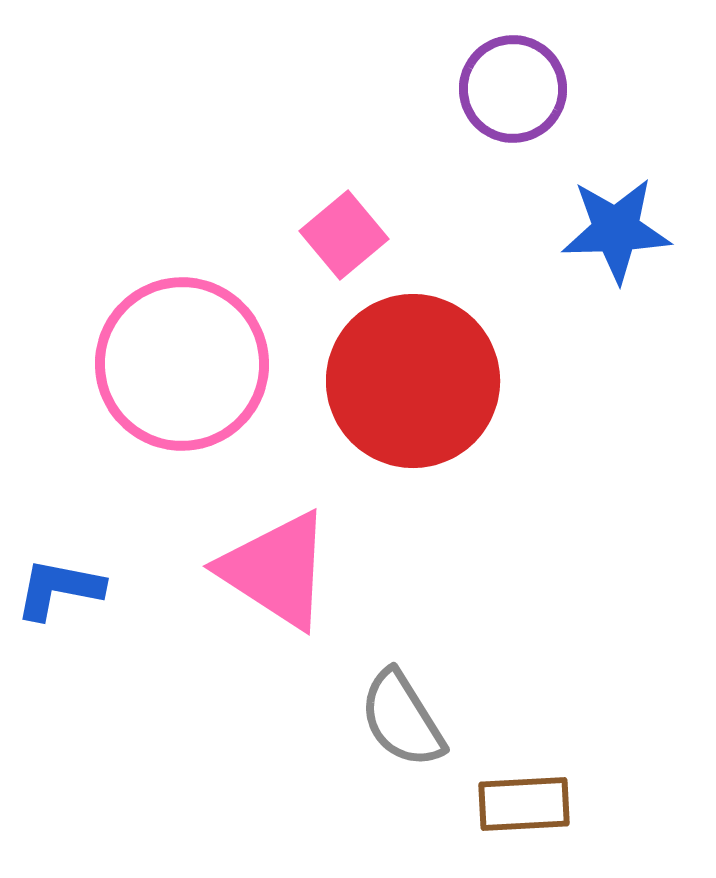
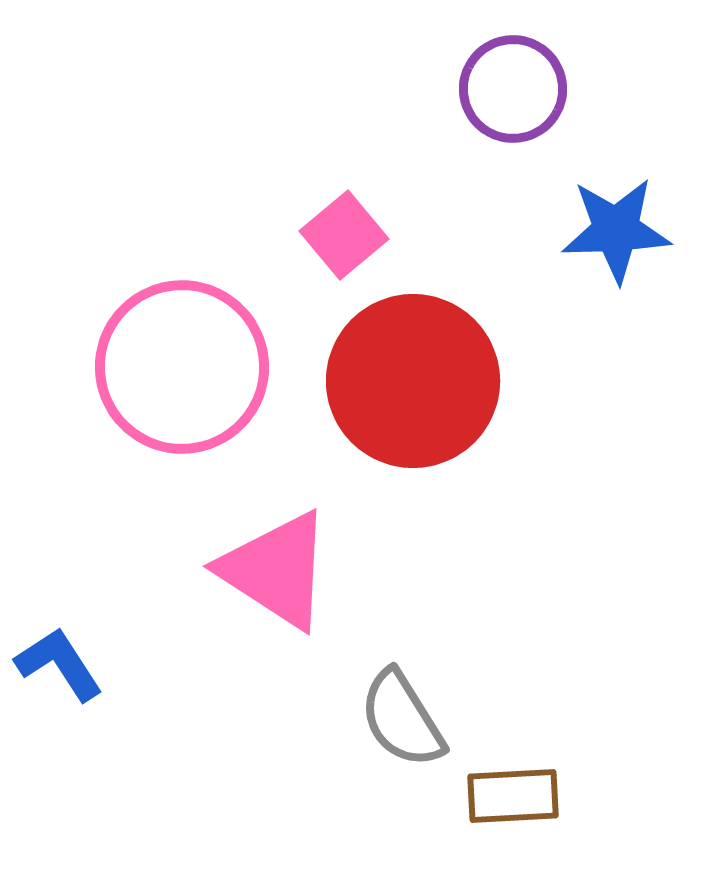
pink circle: moved 3 px down
blue L-shape: moved 75 px down; rotated 46 degrees clockwise
brown rectangle: moved 11 px left, 8 px up
